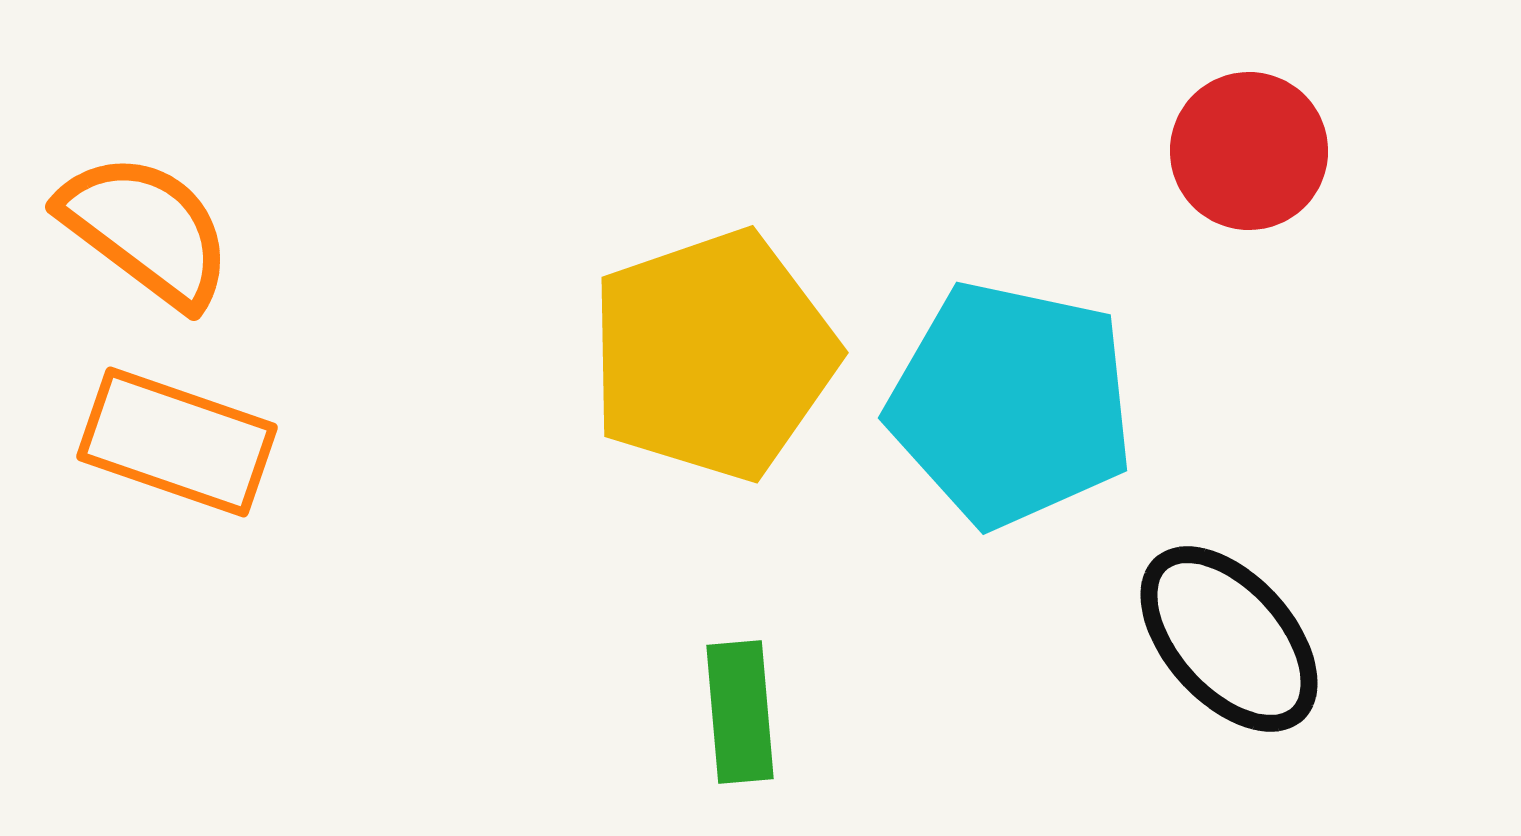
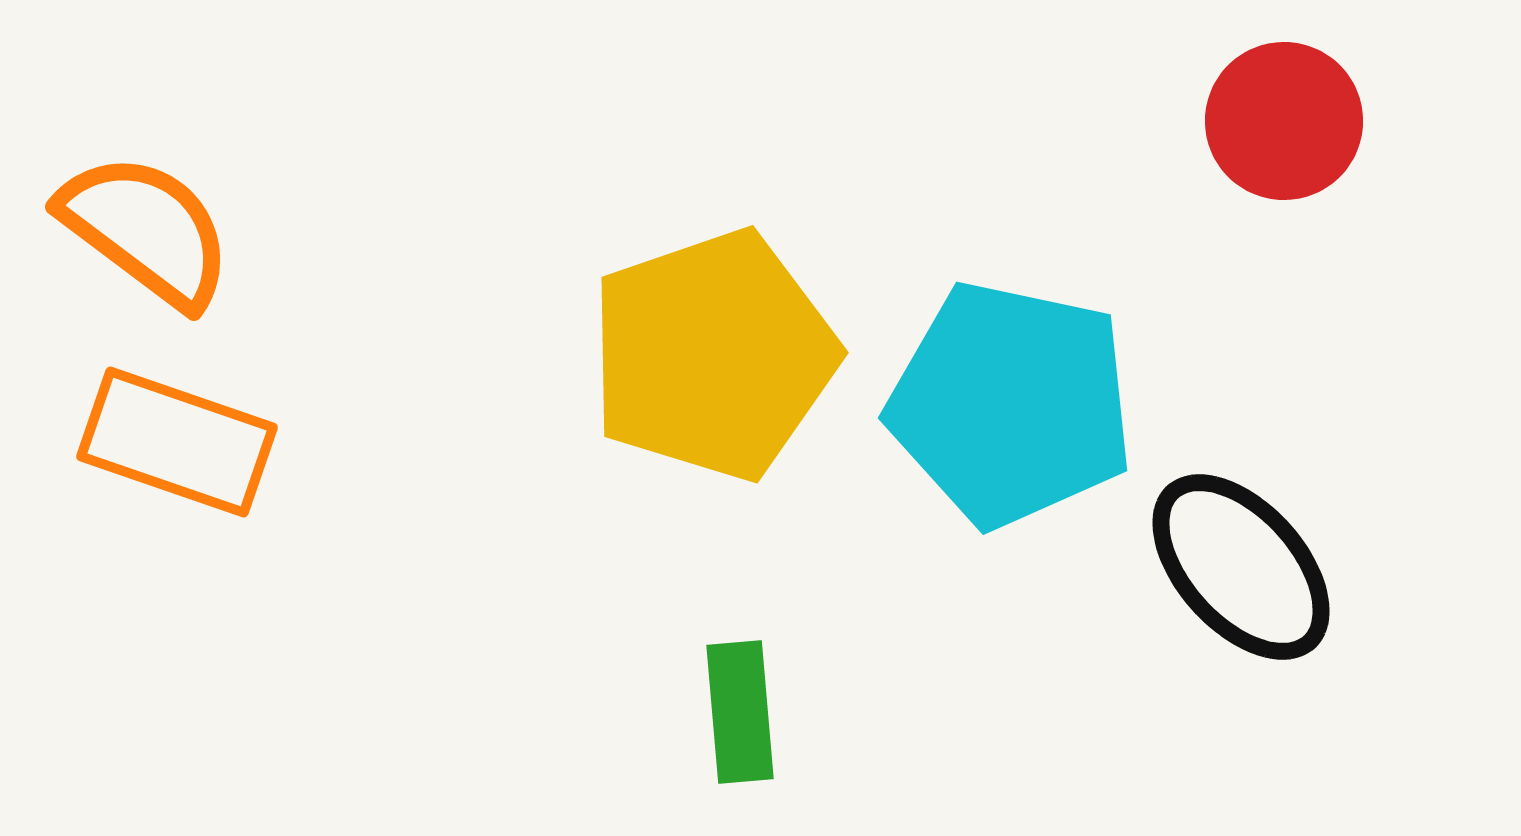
red circle: moved 35 px right, 30 px up
black ellipse: moved 12 px right, 72 px up
